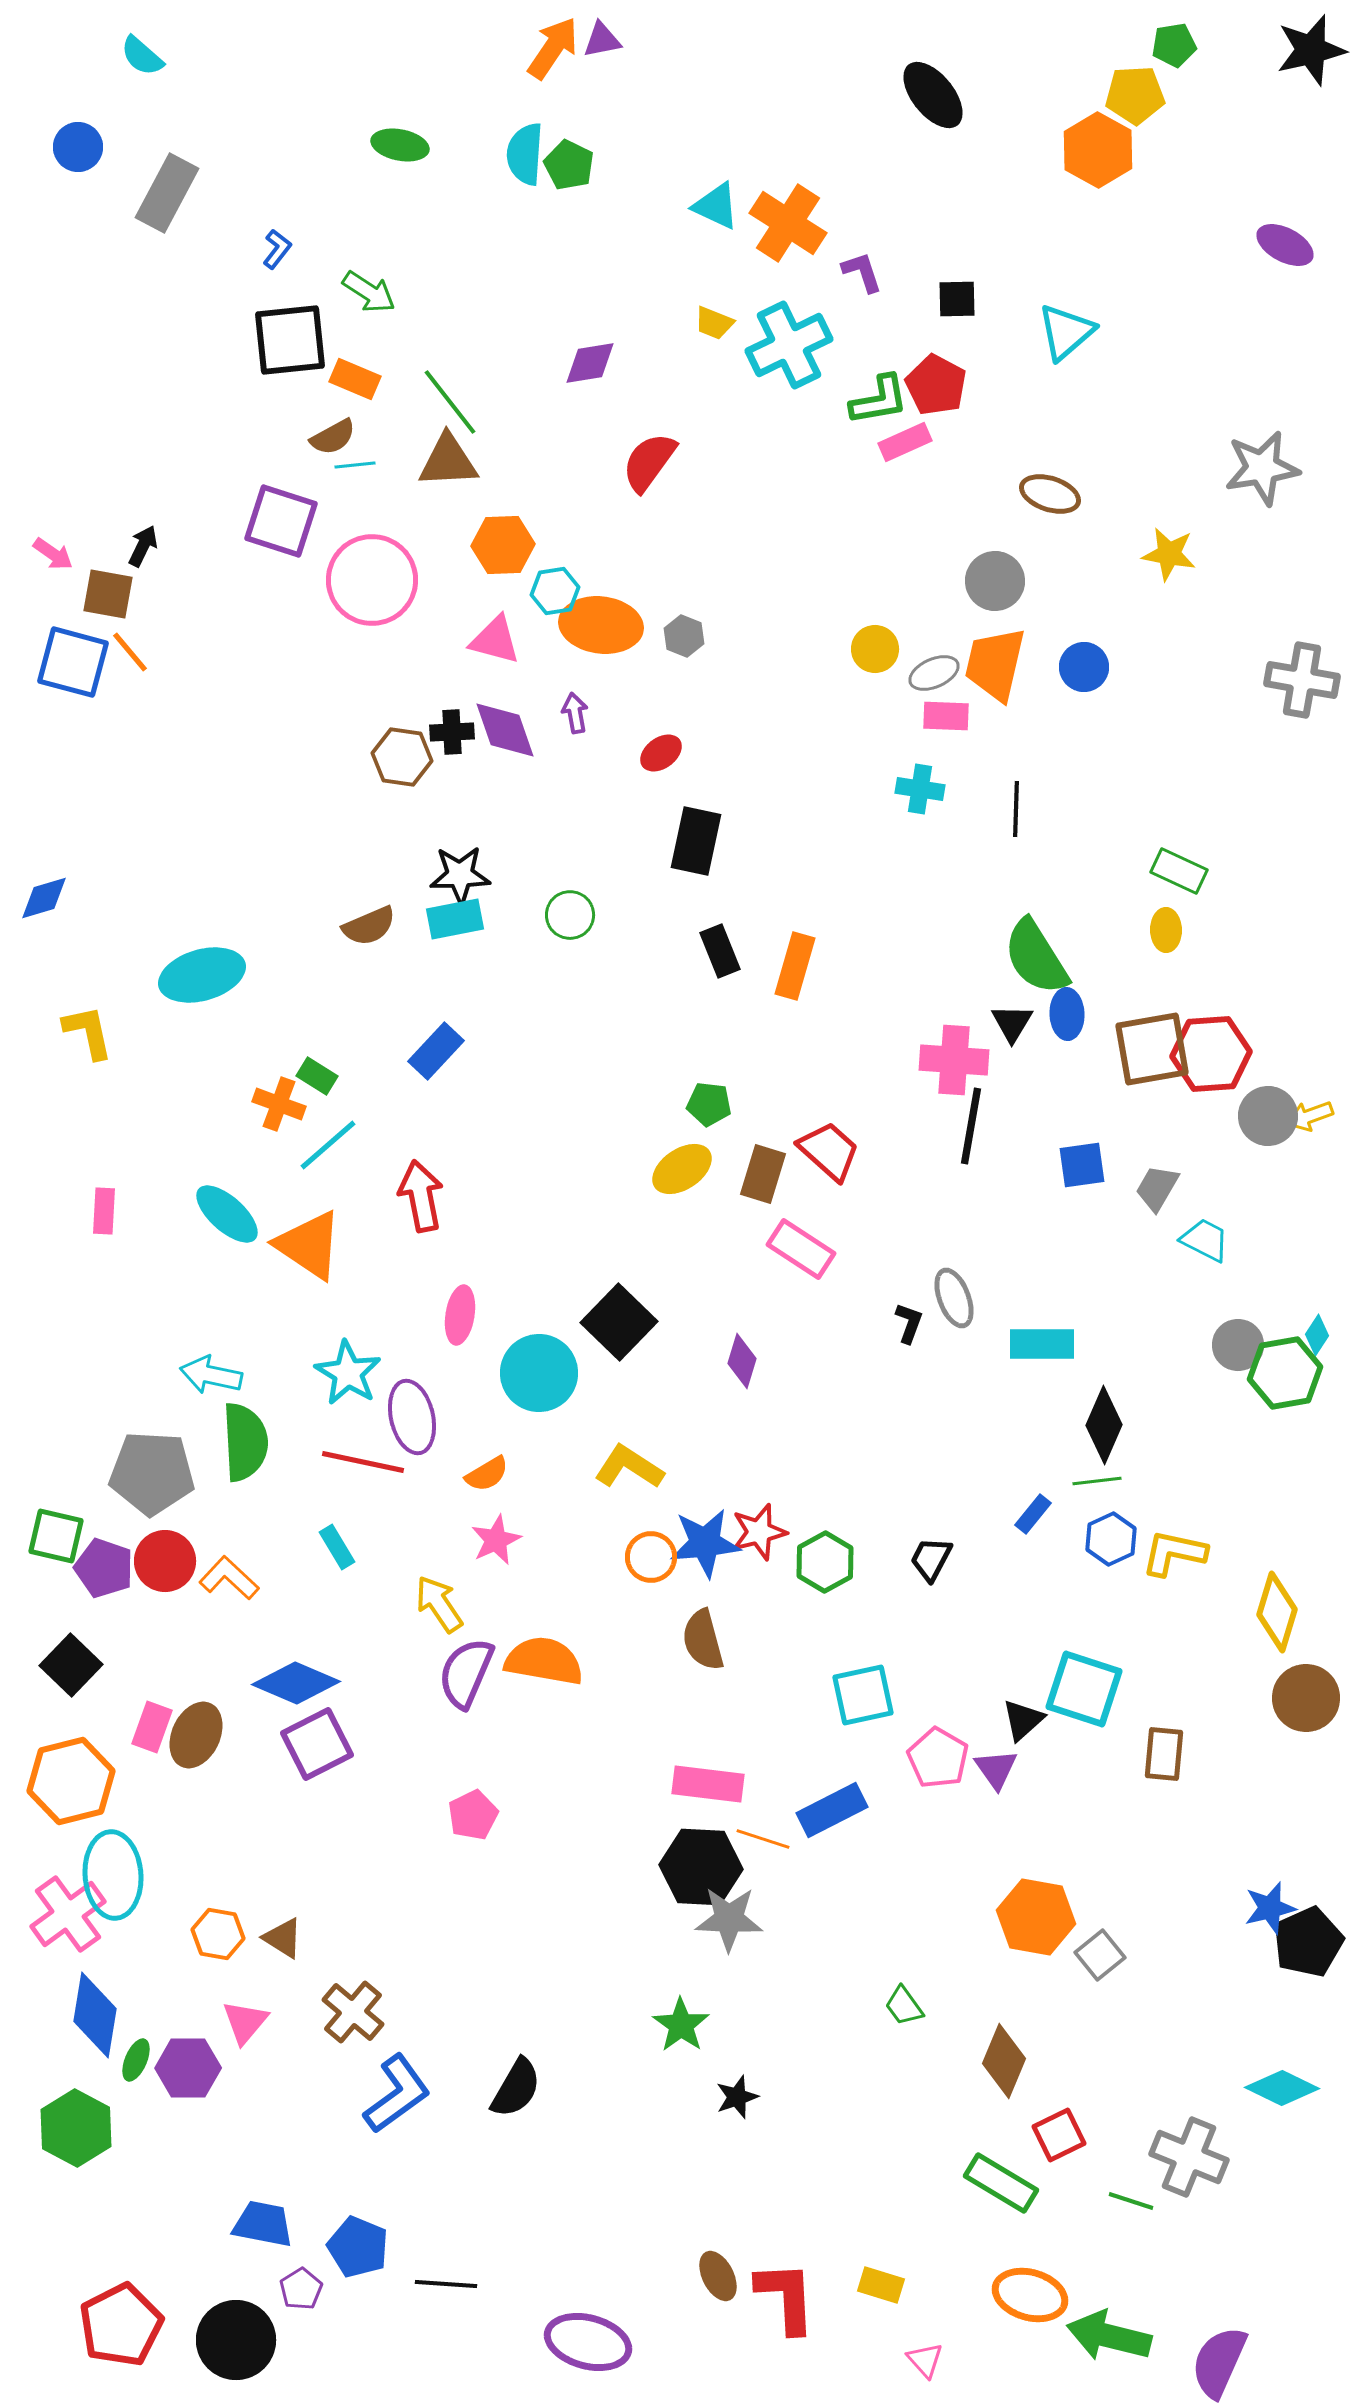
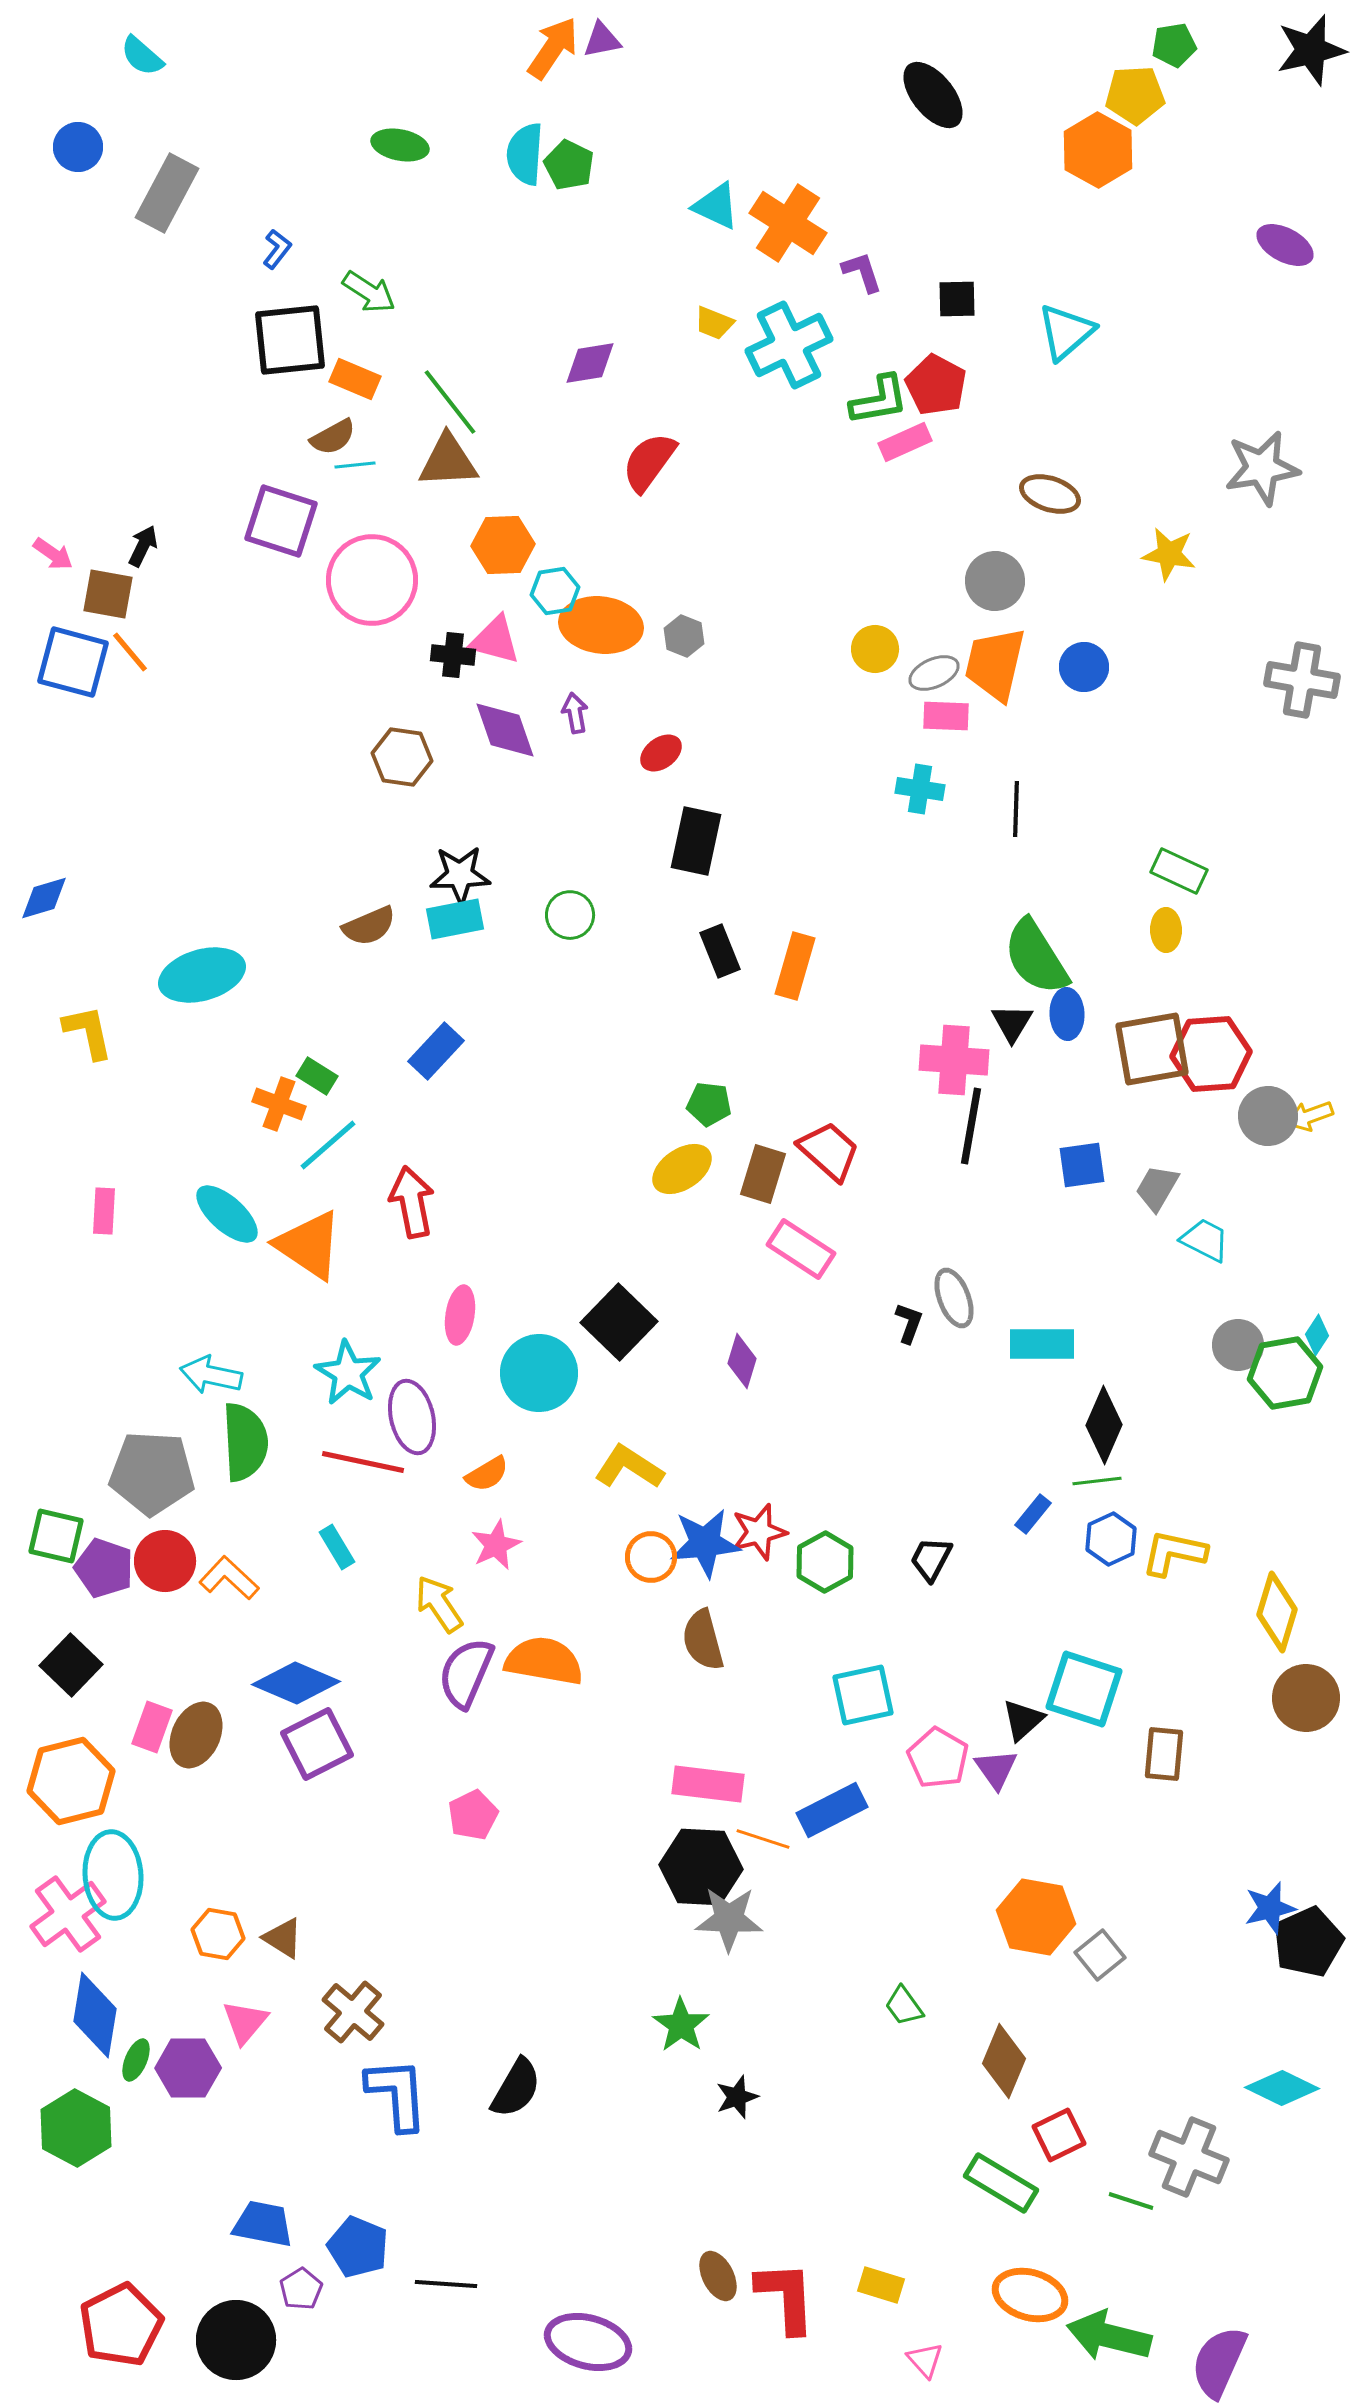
black cross at (452, 732): moved 1 px right, 77 px up; rotated 9 degrees clockwise
red arrow at (421, 1196): moved 9 px left, 6 px down
pink star at (496, 1540): moved 5 px down
blue L-shape at (397, 2094): rotated 58 degrees counterclockwise
